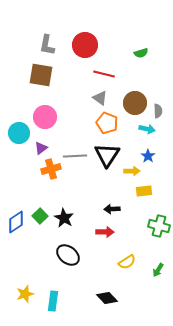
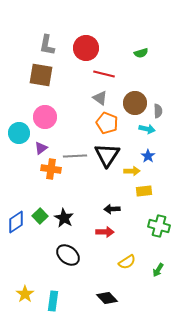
red circle: moved 1 px right, 3 px down
orange cross: rotated 24 degrees clockwise
yellow star: rotated 18 degrees counterclockwise
